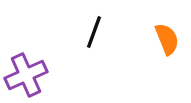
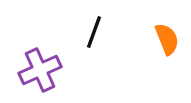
purple cross: moved 14 px right, 5 px up
